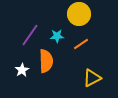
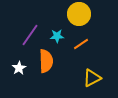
white star: moved 3 px left, 2 px up
